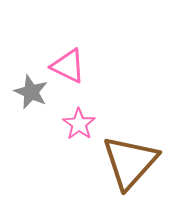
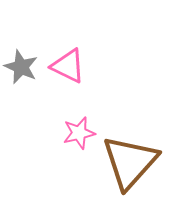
gray star: moved 10 px left, 25 px up
pink star: moved 9 px down; rotated 24 degrees clockwise
